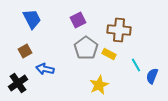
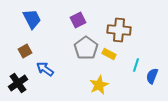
cyan line: rotated 48 degrees clockwise
blue arrow: rotated 24 degrees clockwise
